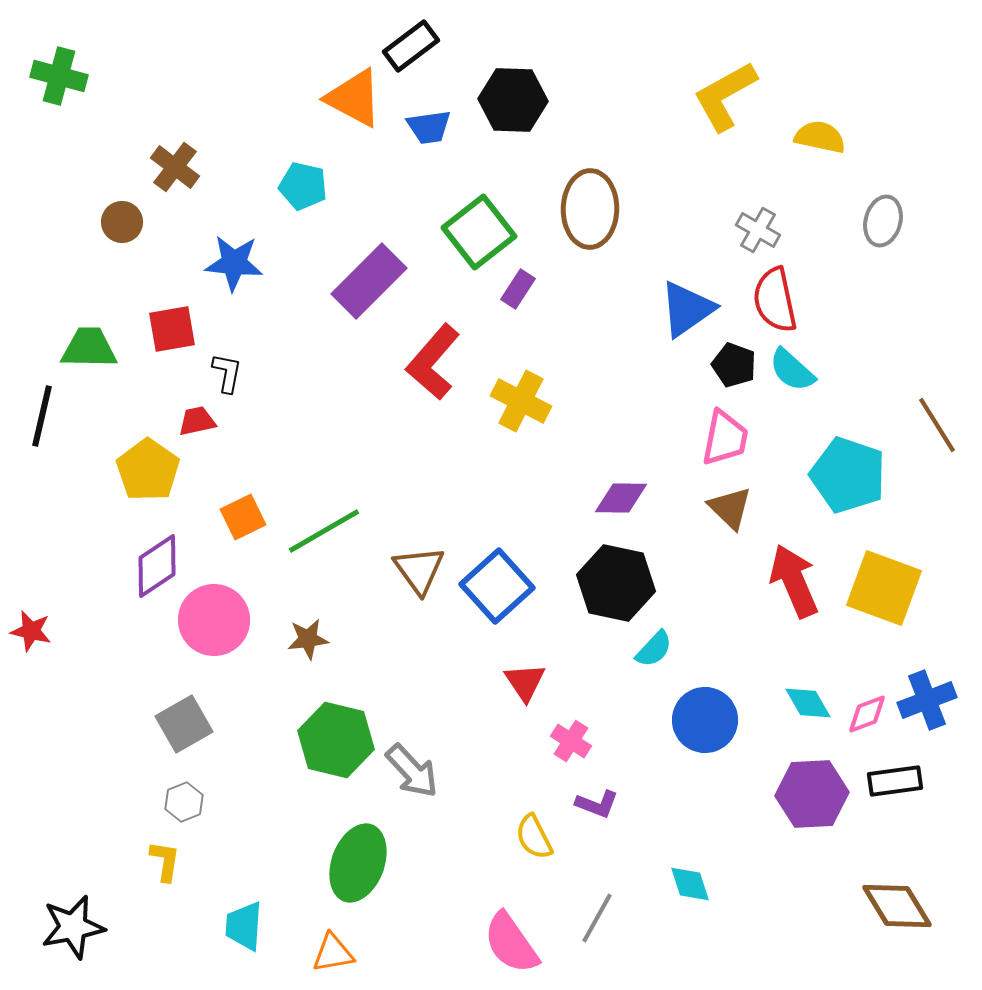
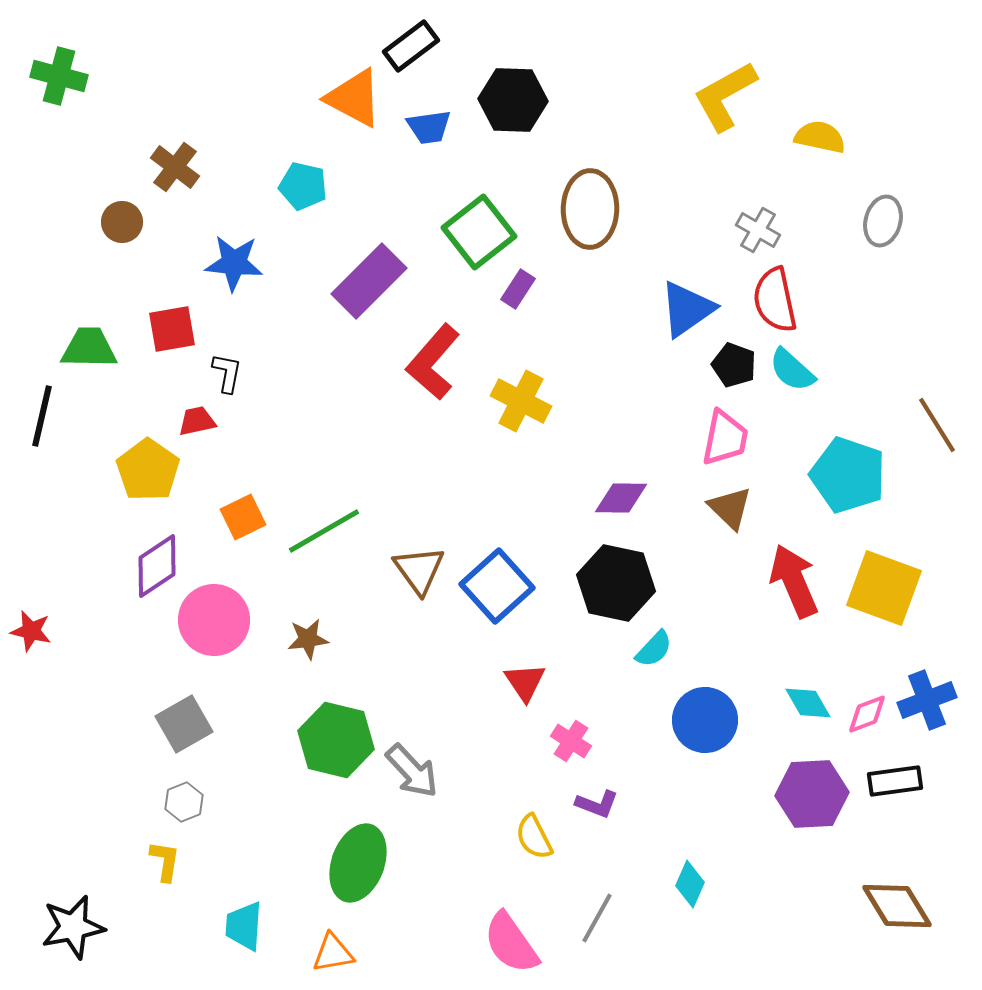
cyan diamond at (690, 884): rotated 42 degrees clockwise
